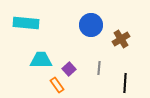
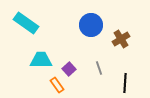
cyan rectangle: rotated 30 degrees clockwise
gray line: rotated 24 degrees counterclockwise
